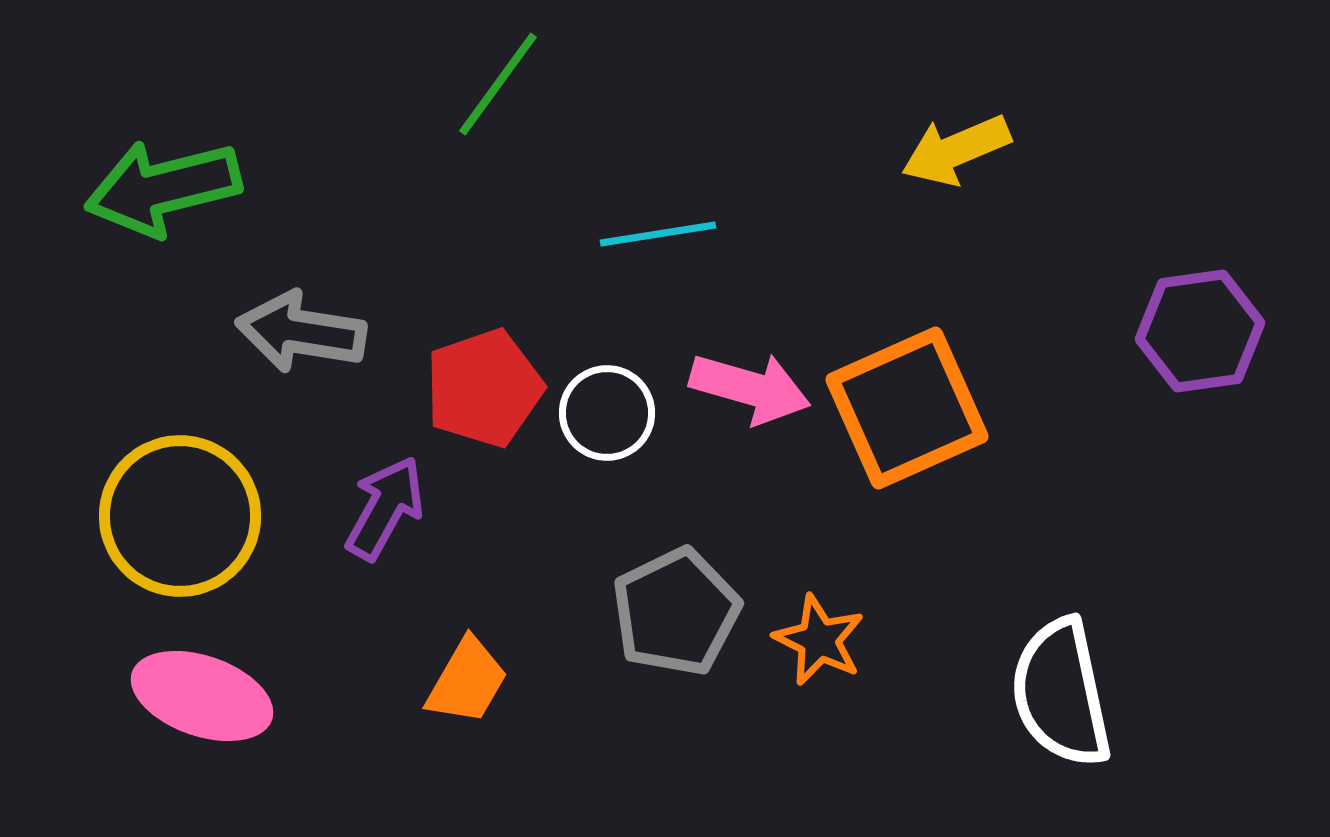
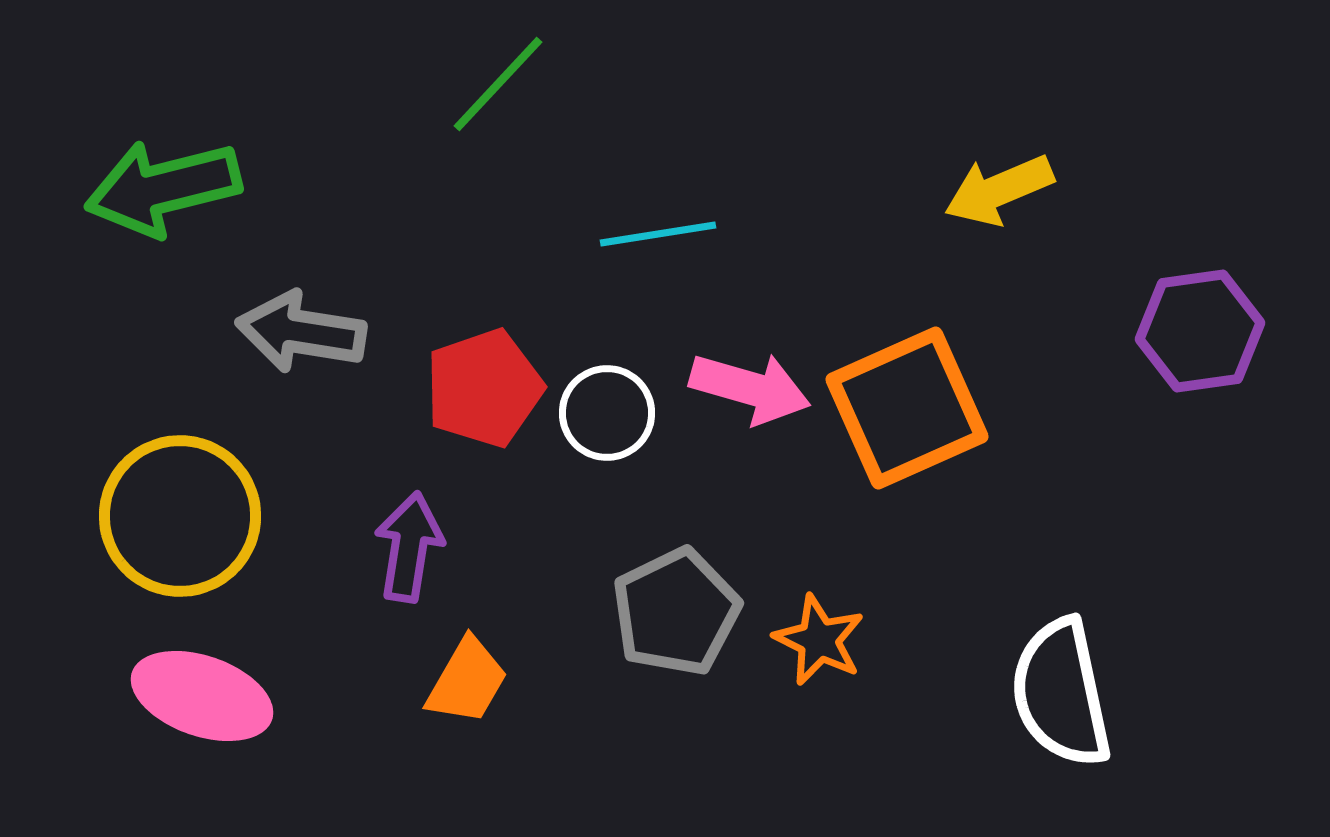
green line: rotated 7 degrees clockwise
yellow arrow: moved 43 px right, 40 px down
purple arrow: moved 24 px right, 39 px down; rotated 20 degrees counterclockwise
